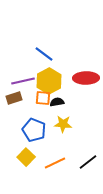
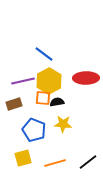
brown rectangle: moved 6 px down
yellow square: moved 3 px left, 1 px down; rotated 30 degrees clockwise
orange line: rotated 10 degrees clockwise
